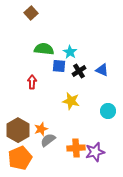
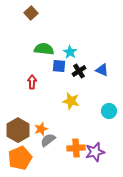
cyan circle: moved 1 px right
